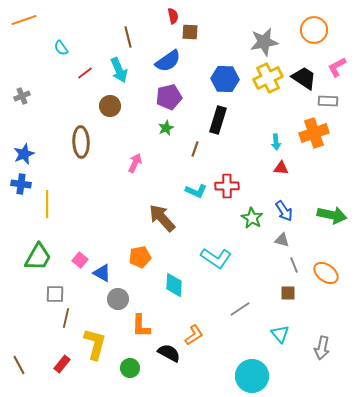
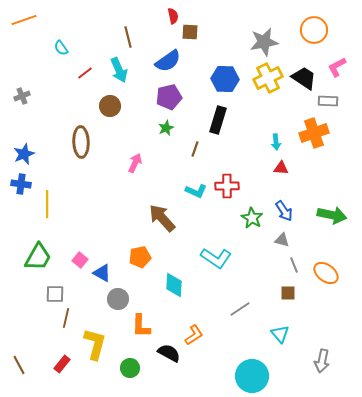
gray arrow at (322, 348): moved 13 px down
